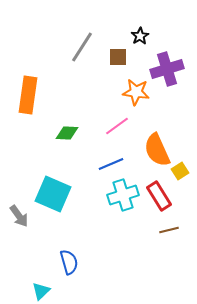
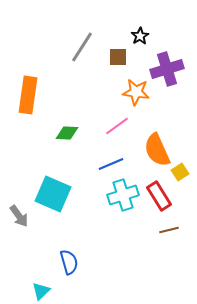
yellow square: moved 1 px down
